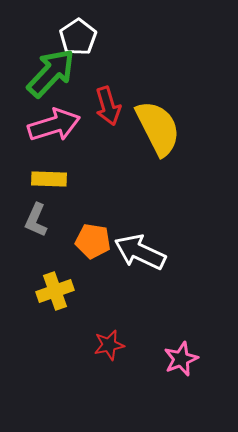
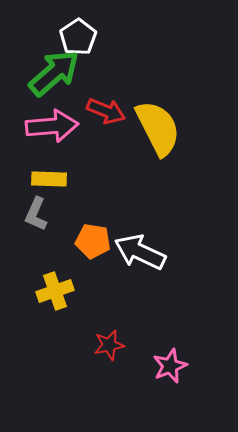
green arrow: moved 3 px right; rotated 6 degrees clockwise
red arrow: moved 2 px left, 5 px down; rotated 51 degrees counterclockwise
pink arrow: moved 2 px left, 1 px down; rotated 12 degrees clockwise
gray L-shape: moved 6 px up
pink star: moved 11 px left, 7 px down
